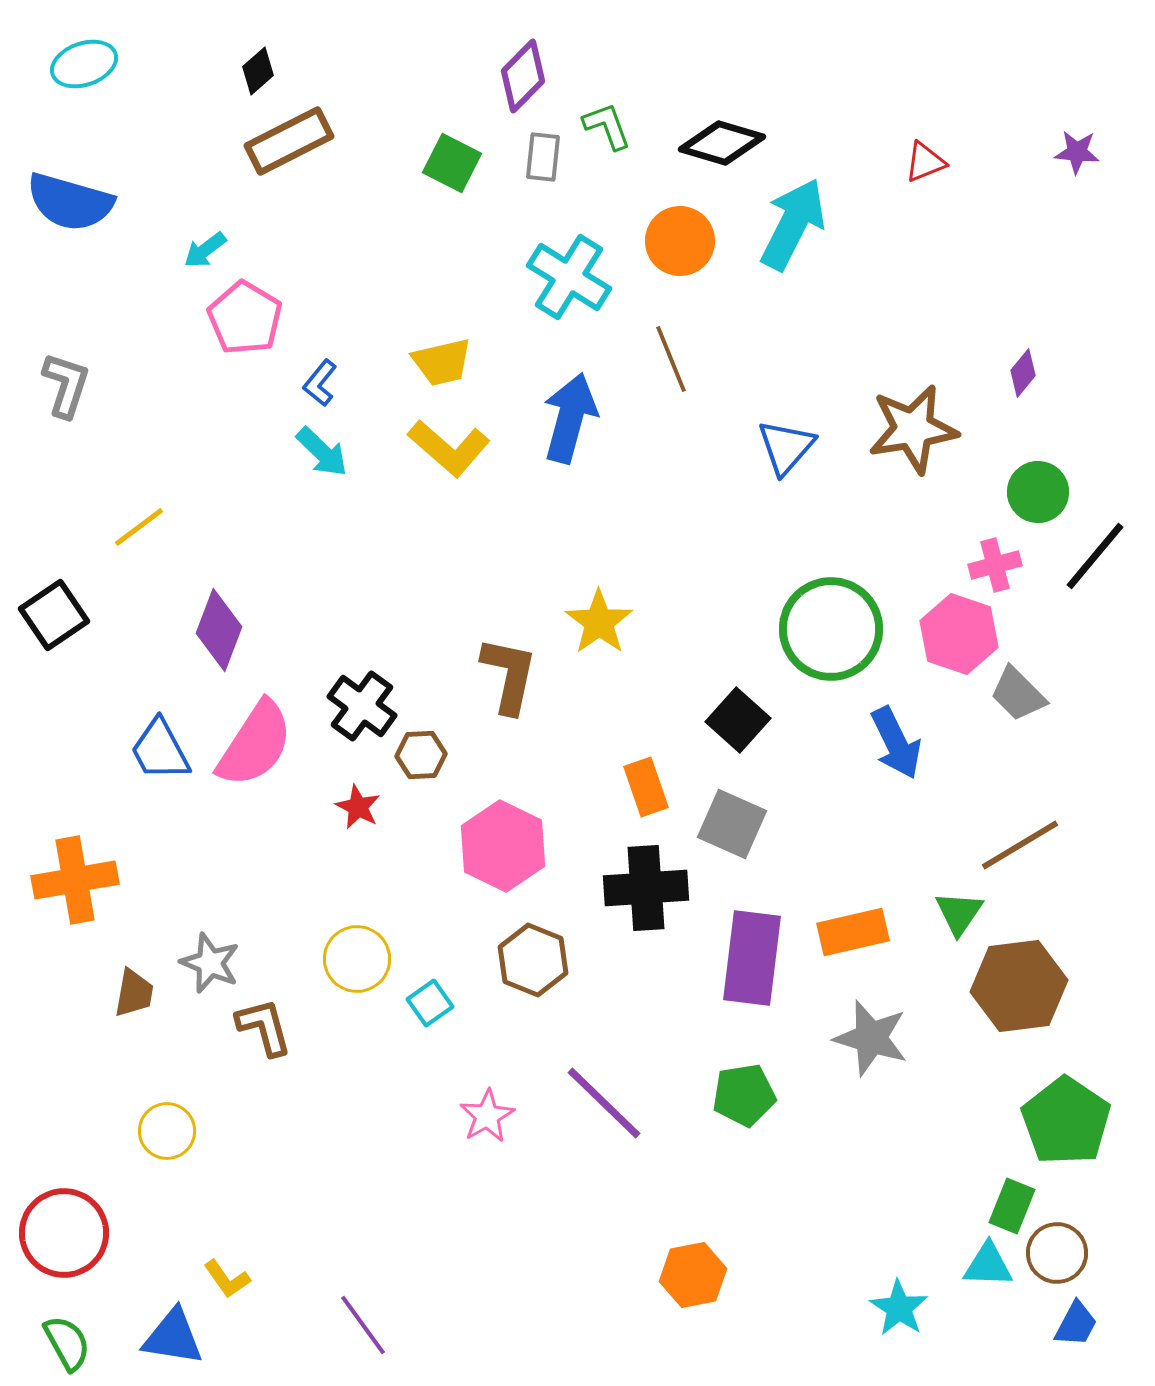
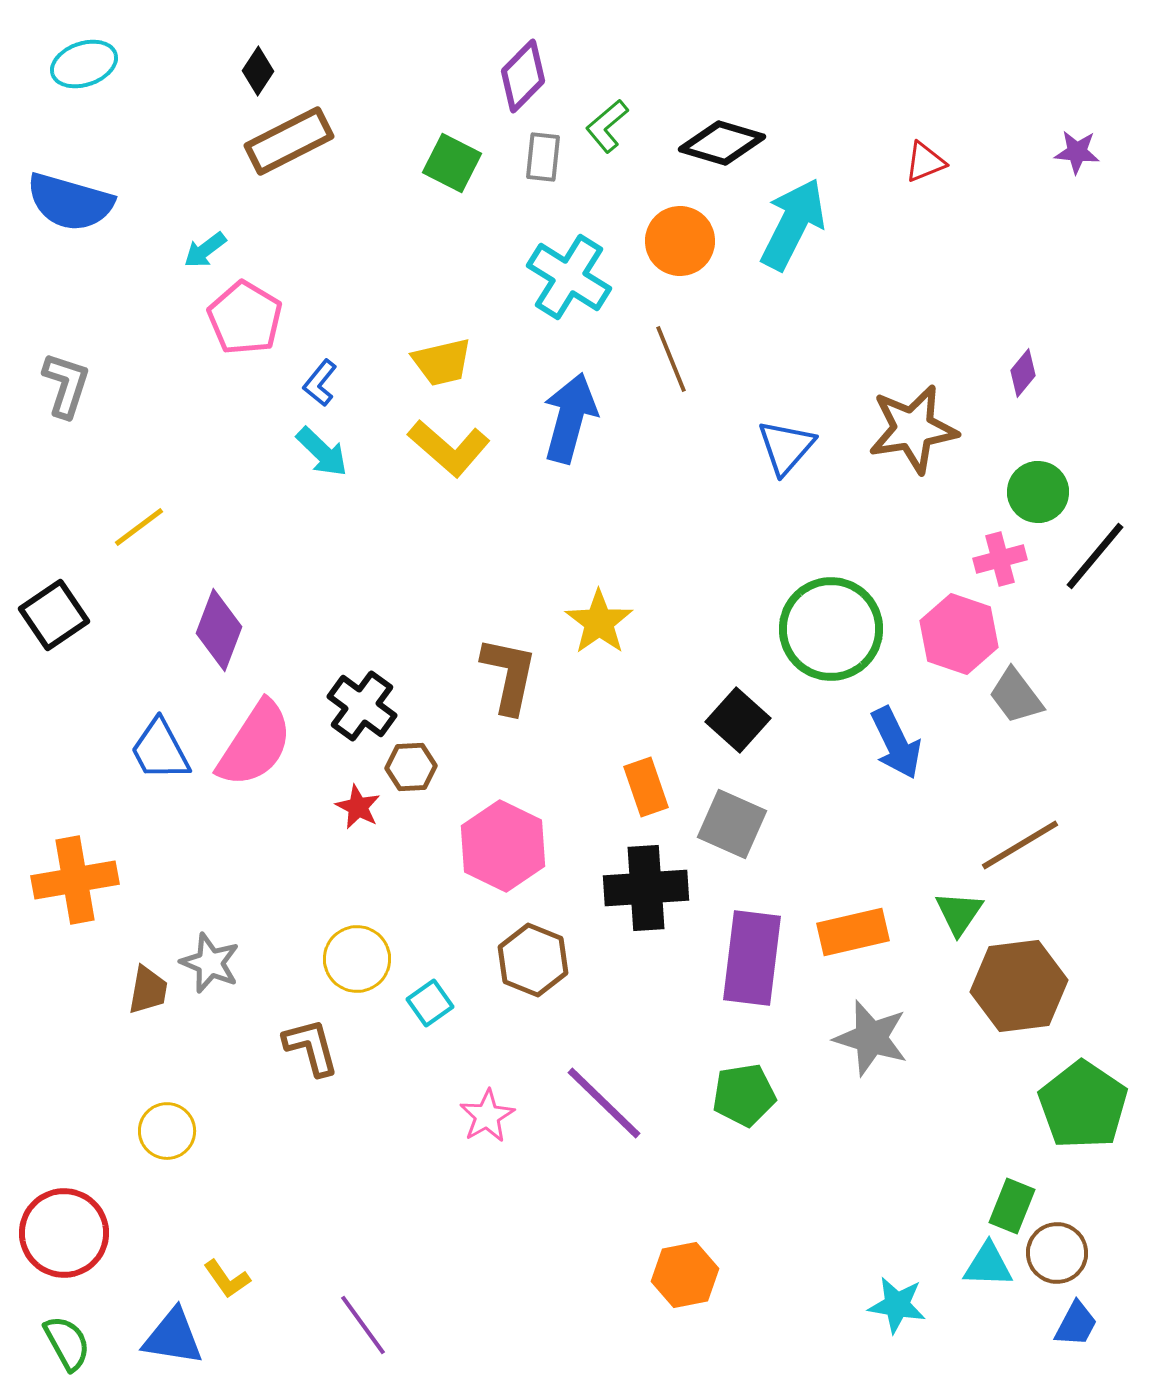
black diamond at (258, 71): rotated 15 degrees counterclockwise
green L-shape at (607, 126): rotated 110 degrees counterclockwise
pink cross at (995, 565): moved 5 px right, 6 px up
gray trapezoid at (1018, 694): moved 2 px left, 2 px down; rotated 8 degrees clockwise
brown hexagon at (421, 755): moved 10 px left, 12 px down
brown trapezoid at (134, 993): moved 14 px right, 3 px up
brown L-shape at (264, 1027): moved 47 px right, 20 px down
green pentagon at (1066, 1121): moved 17 px right, 16 px up
orange hexagon at (693, 1275): moved 8 px left
cyan star at (899, 1308): moved 2 px left, 3 px up; rotated 24 degrees counterclockwise
